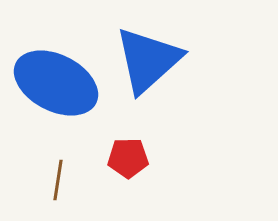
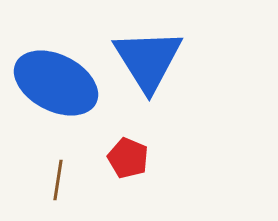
blue triangle: rotated 20 degrees counterclockwise
red pentagon: rotated 24 degrees clockwise
